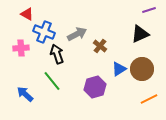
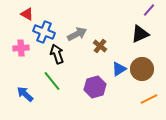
purple line: rotated 32 degrees counterclockwise
